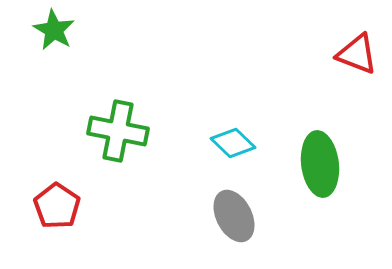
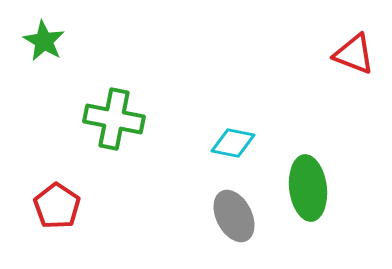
green star: moved 10 px left, 11 px down
red triangle: moved 3 px left
green cross: moved 4 px left, 12 px up
cyan diamond: rotated 33 degrees counterclockwise
green ellipse: moved 12 px left, 24 px down
